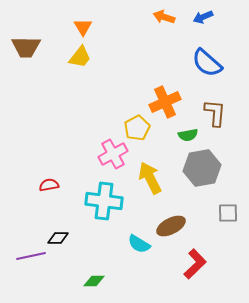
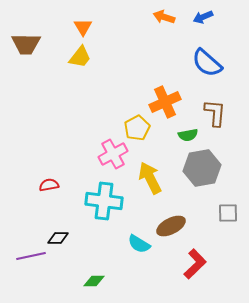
brown trapezoid: moved 3 px up
